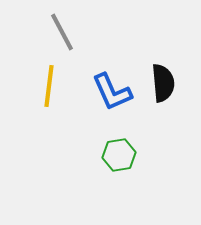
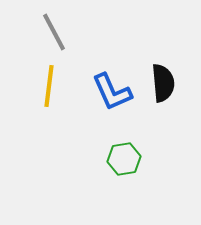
gray line: moved 8 px left
green hexagon: moved 5 px right, 4 px down
